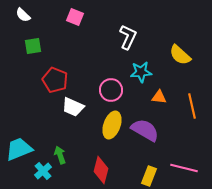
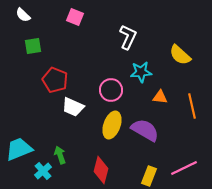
orange triangle: moved 1 px right
pink line: rotated 40 degrees counterclockwise
